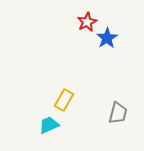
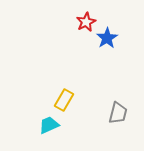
red star: moved 1 px left
